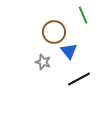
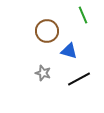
brown circle: moved 7 px left, 1 px up
blue triangle: rotated 36 degrees counterclockwise
gray star: moved 11 px down
